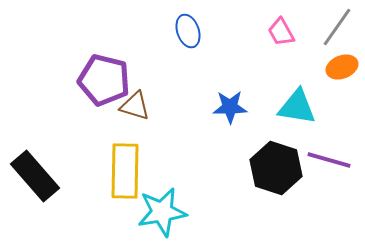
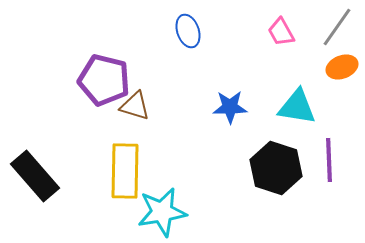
purple line: rotated 72 degrees clockwise
